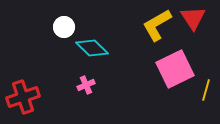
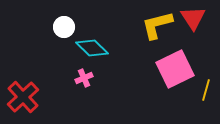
yellow L-shape: rotated 16 degrees clockwise
pink cross: moved 2 px left, 7 px up
red cross: rotated 24 degrees counterclockwise
